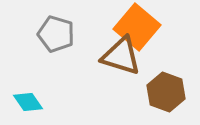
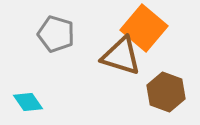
orange square: moved 7 px right, 1 px down
